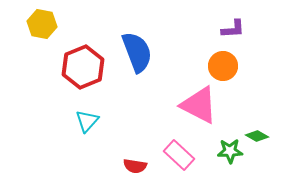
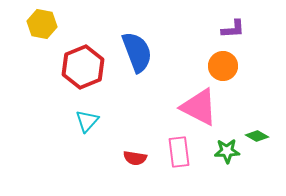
pink triangle: moved 2 px down
green star: moved 3 px left
pink rectangle: moved 3 px up; rotated 40 degrees clockwise
red semicircle: moved 8 px up
